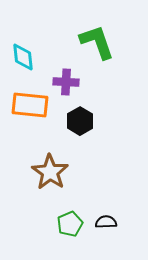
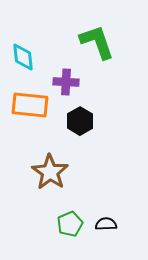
black semicircle: moved 2 px down
